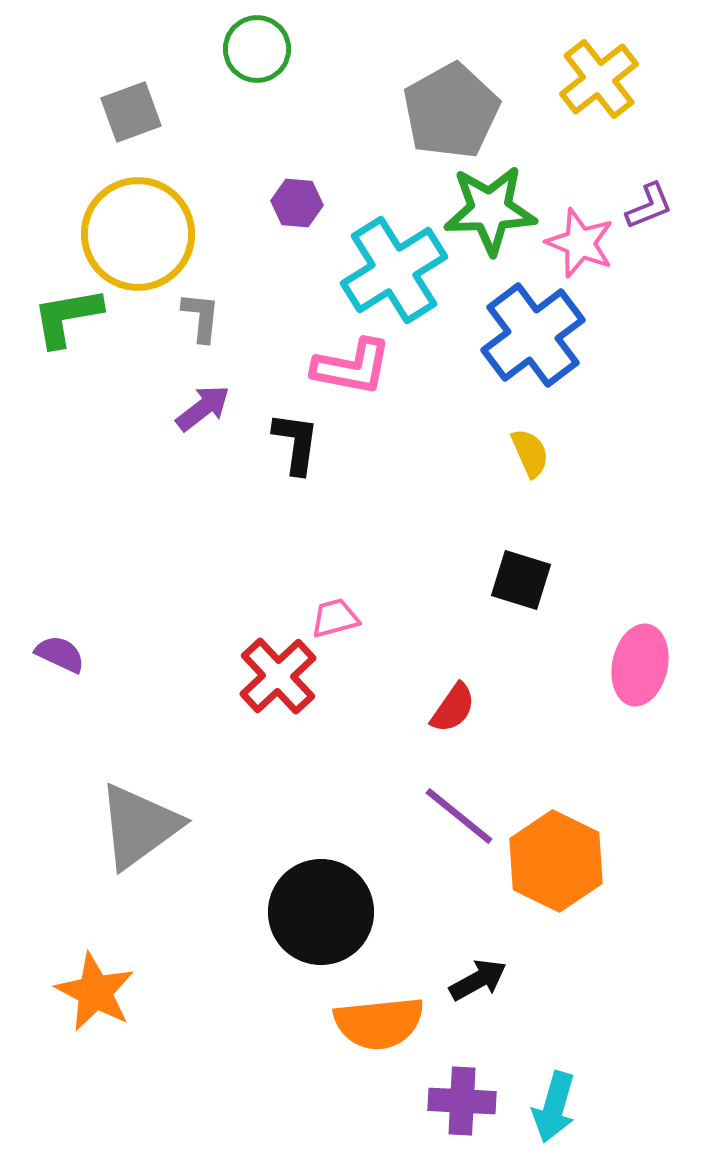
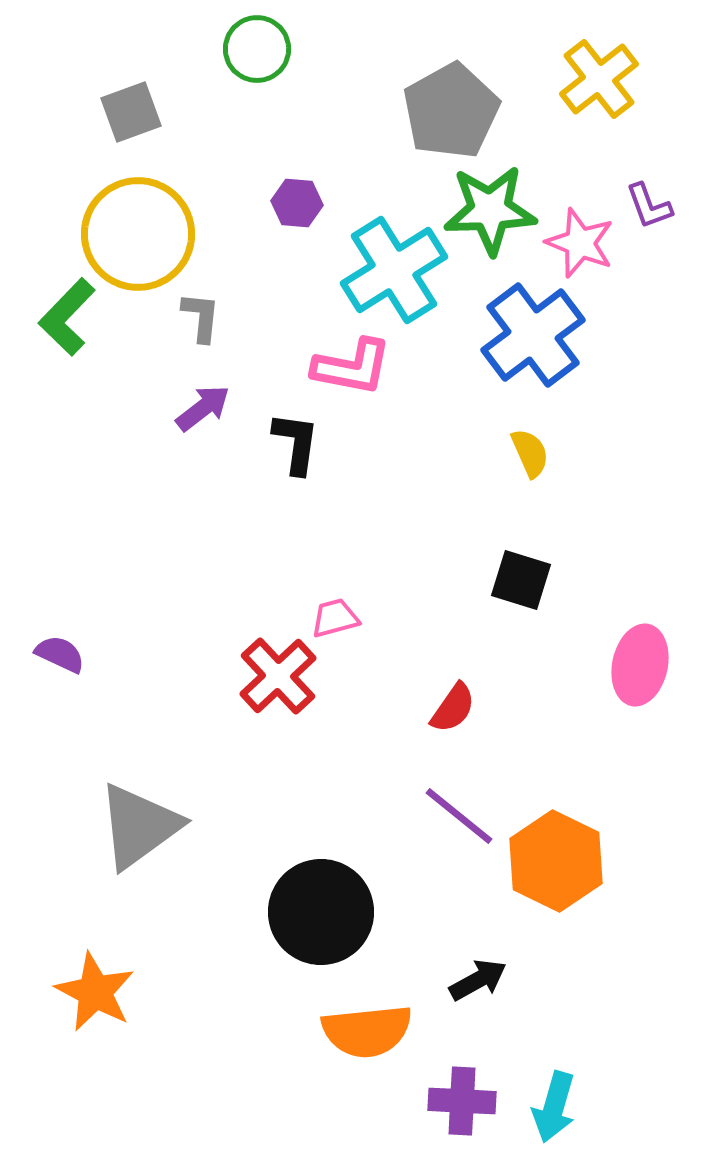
purple L-shape: rotated 92 degrees clockwise
green L-shape: rotated 36 degrees counterclockwise
orange semicircle: moved 12 px left, 8 px down
